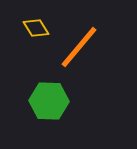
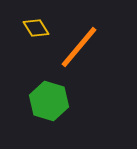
green hexagon: rotated 15 degrees clockwise
